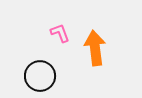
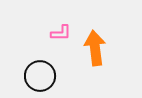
pink L-shape: moved 1 px right; rotated 110 degrees clockwise
